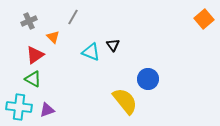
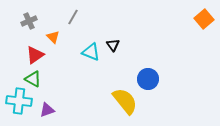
cyan cross: moved 6 px up
